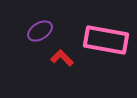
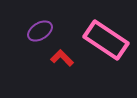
pink rectangle: rotated 24 degrees clockwise
